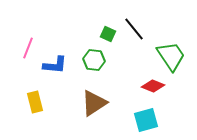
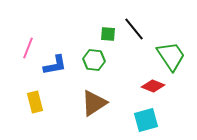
green square: rotated 21 degrees counterclockwise
blue L-shape: rotated 15 degrees counterclockwise
